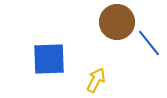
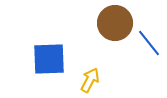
brown circle: moved 2 px left, 1 px down
yellow arrow: moved 6 px left
